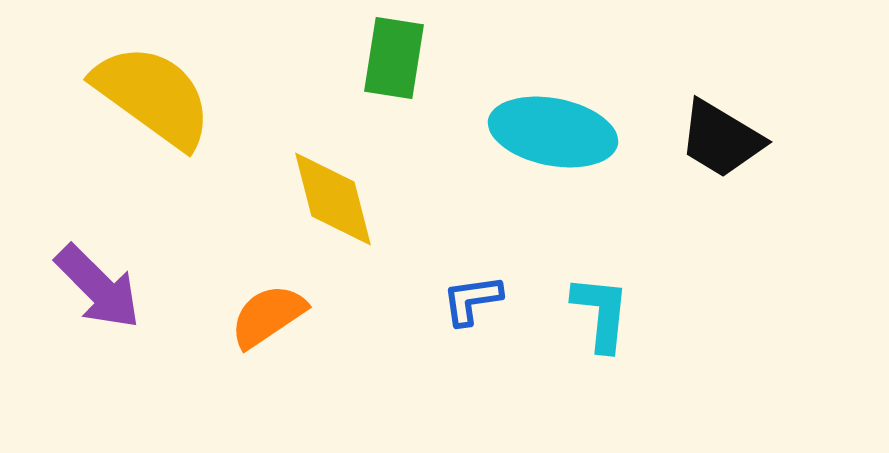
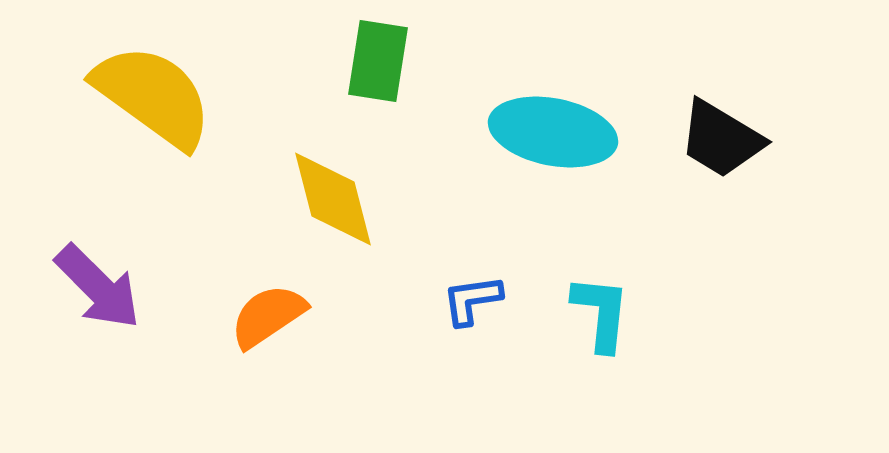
green rectangle: moved 16 px left, 3 px down
